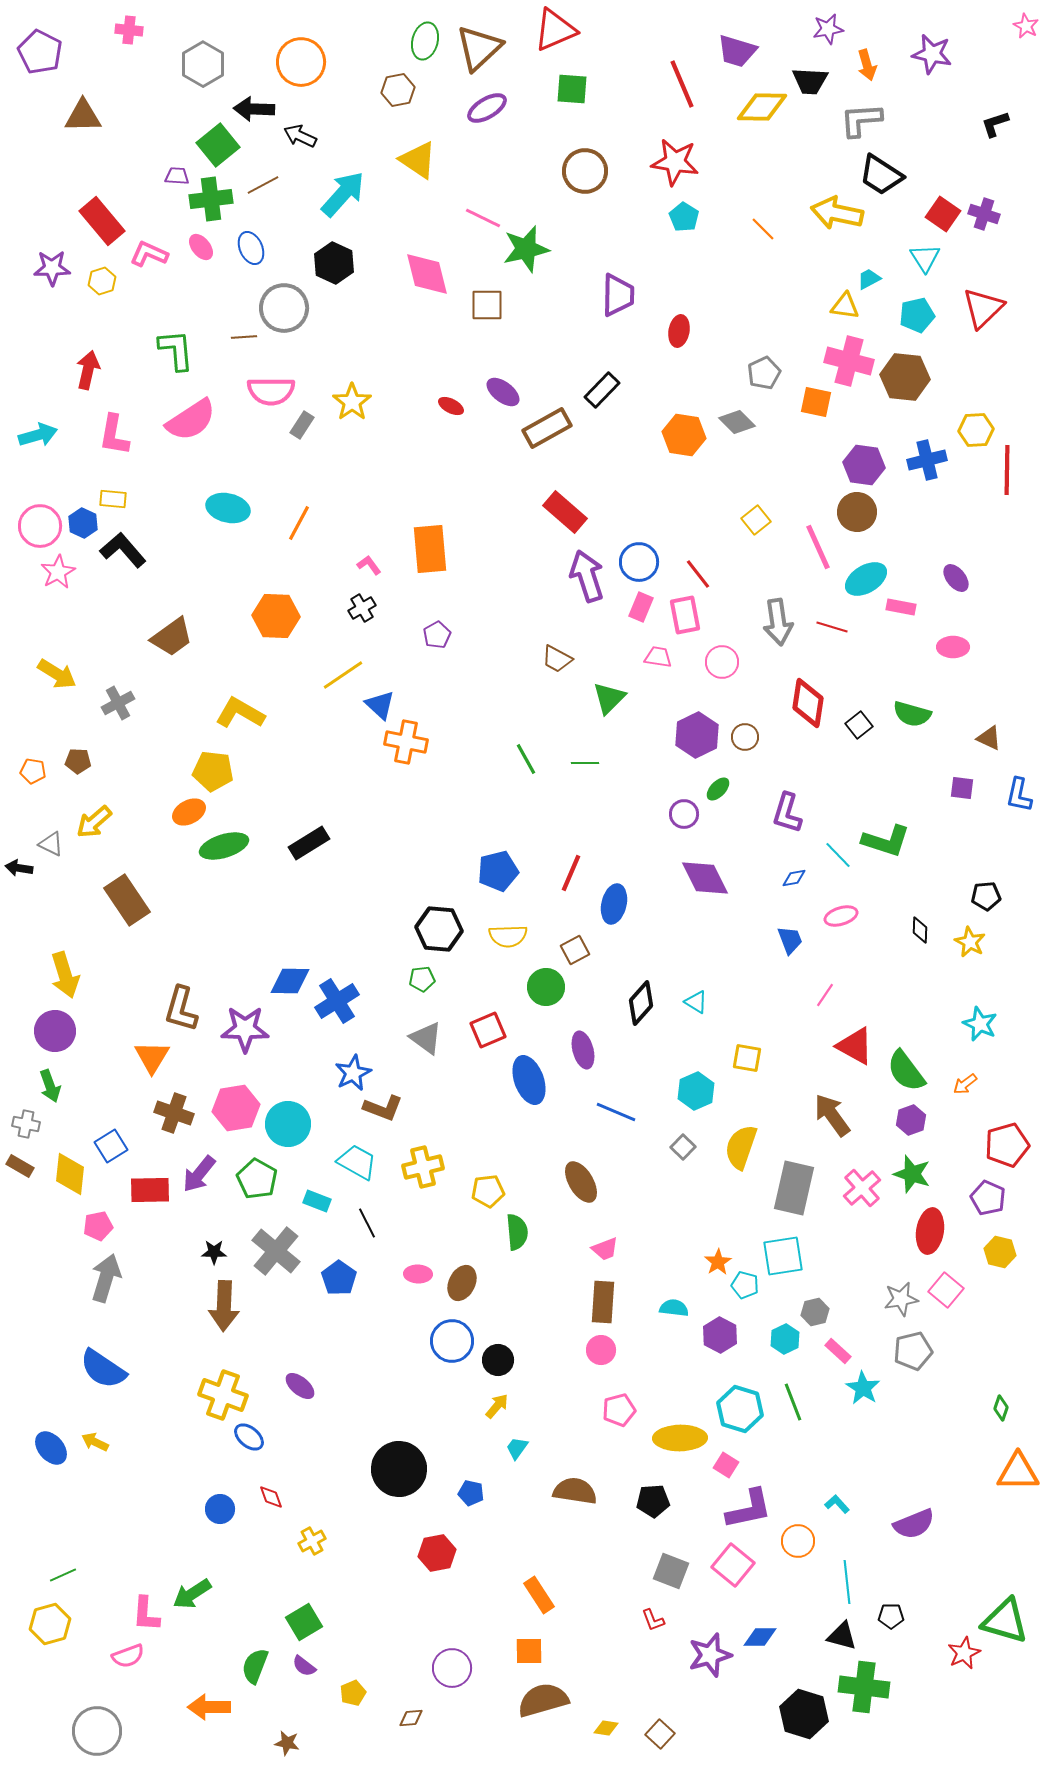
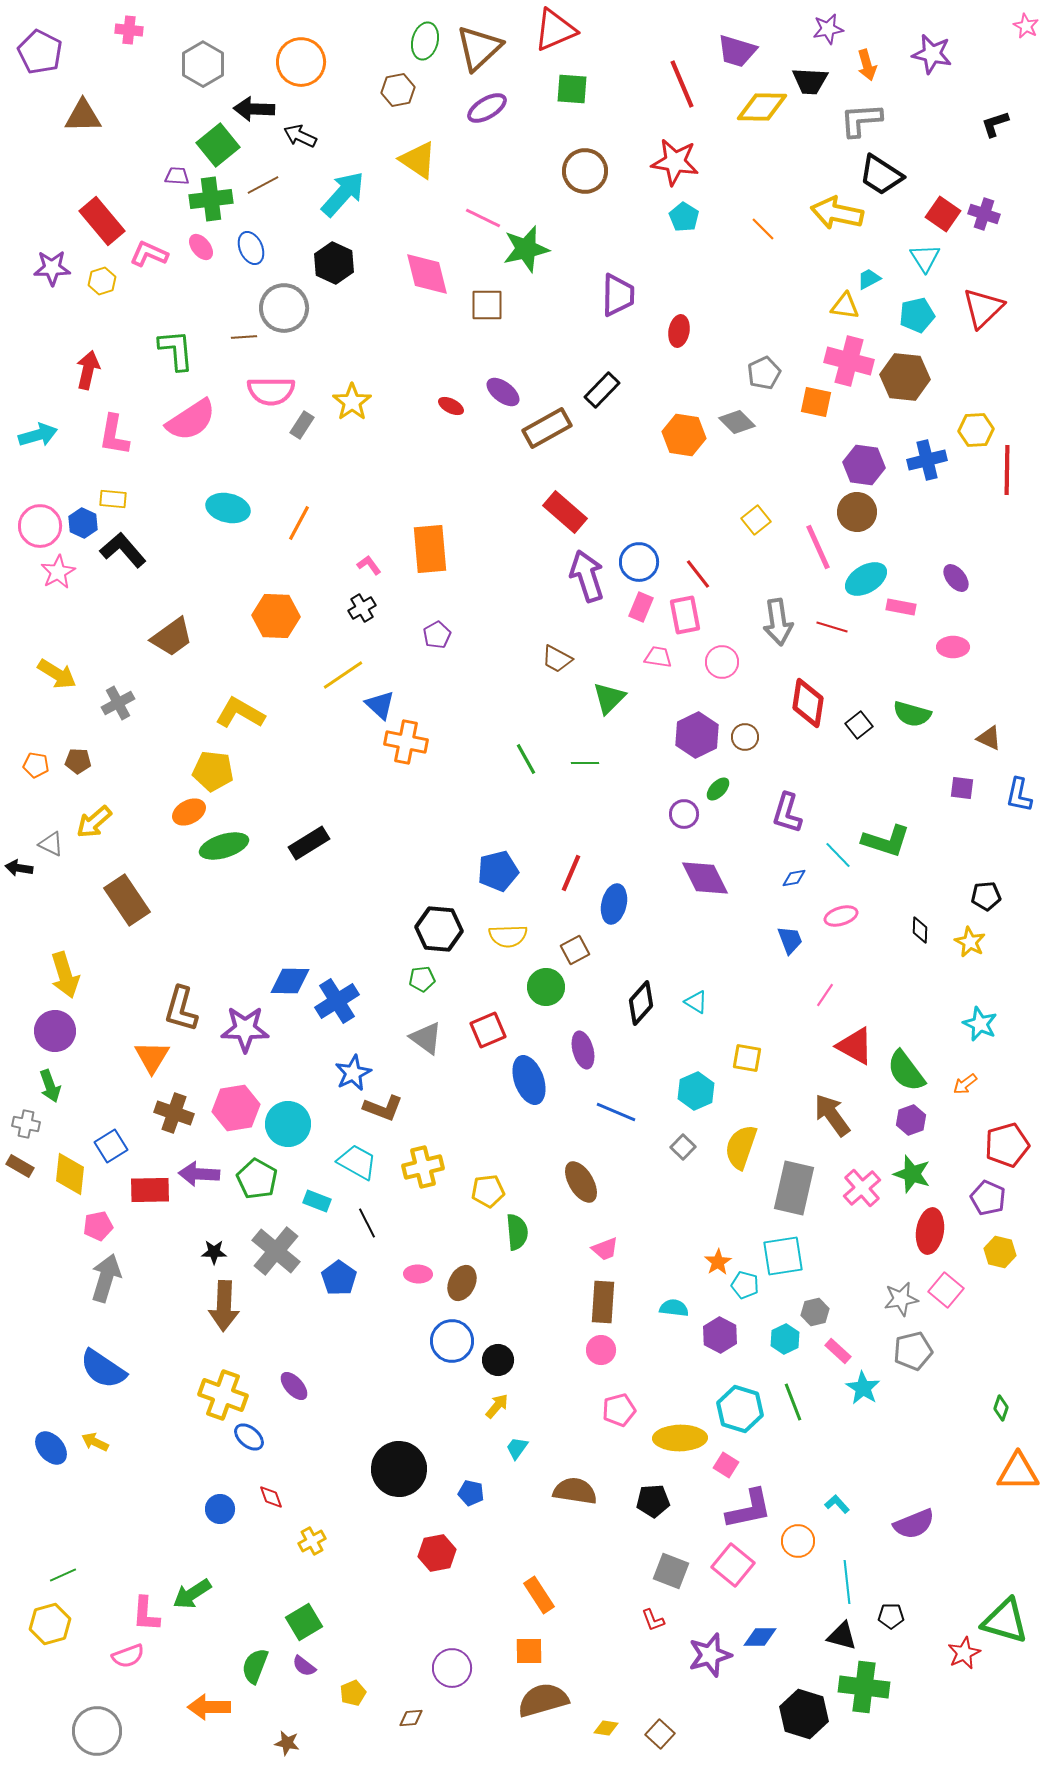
orange pentagon at (33, 771): moved 3 px right, 6 px up
purple arrow at (199, 1174): rotated 54 degrees clockwise
purple ellipse at (300, 1386): moved 6 px left; rotated 8 degrees clockwise
